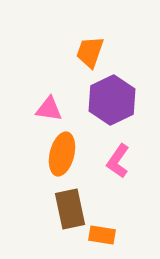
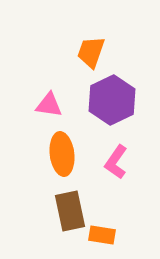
orange trapezoid: moved 1 px right
pink triangle: moved 4 px up
orange ellipse: rotated 21 degrees counterclockwise
pink L-shape: moved 2 px left, 1 px down
brown rectangle: moved 2 px down
